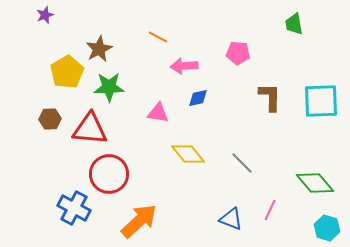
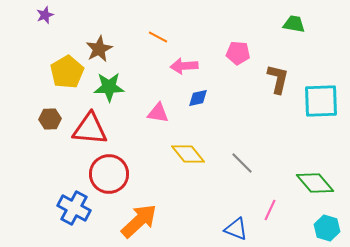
green trapezoid: rotated 110 degrees clockwise
brown L-shape: moved 8 px right, 18 px up; rotated 12 degrees clockwise
blue triangle: moved 5 px right, 10 px down
